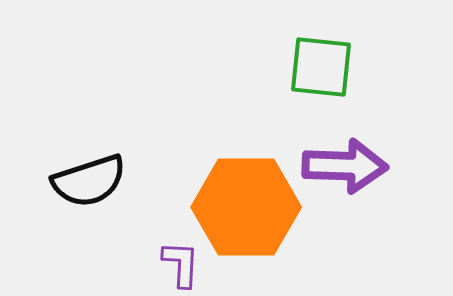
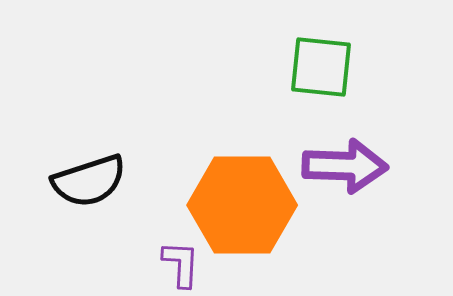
orange hexagon: moved 4 px left, 2 px up
